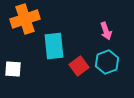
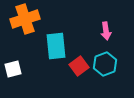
pink arrow: rotated 12 degrees clockwise
cyan rectangle: moved 2 px right
cyan hexagon: moved 2 px left, 2 px down
white square: rotated 18 degrees counterclockwise
